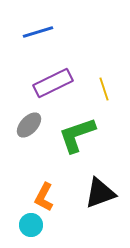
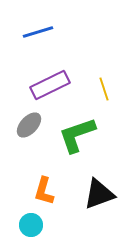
purple rectangle: moved 3 px left, 2 px down
black triangle: moved 1 px left, 1 px down
orange L-shape: moved 6 px up; rotated 12 degrees counterclockwise
